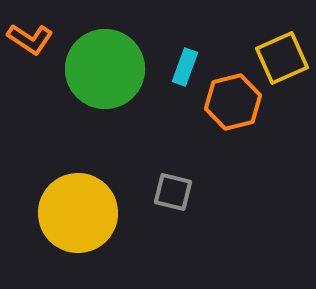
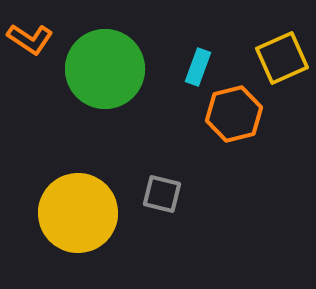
cyan rectangle: moved 13 px right
orange hexagon: moved 1 px right, 12 px down
gray square: moved 11 px left, 2 px down
